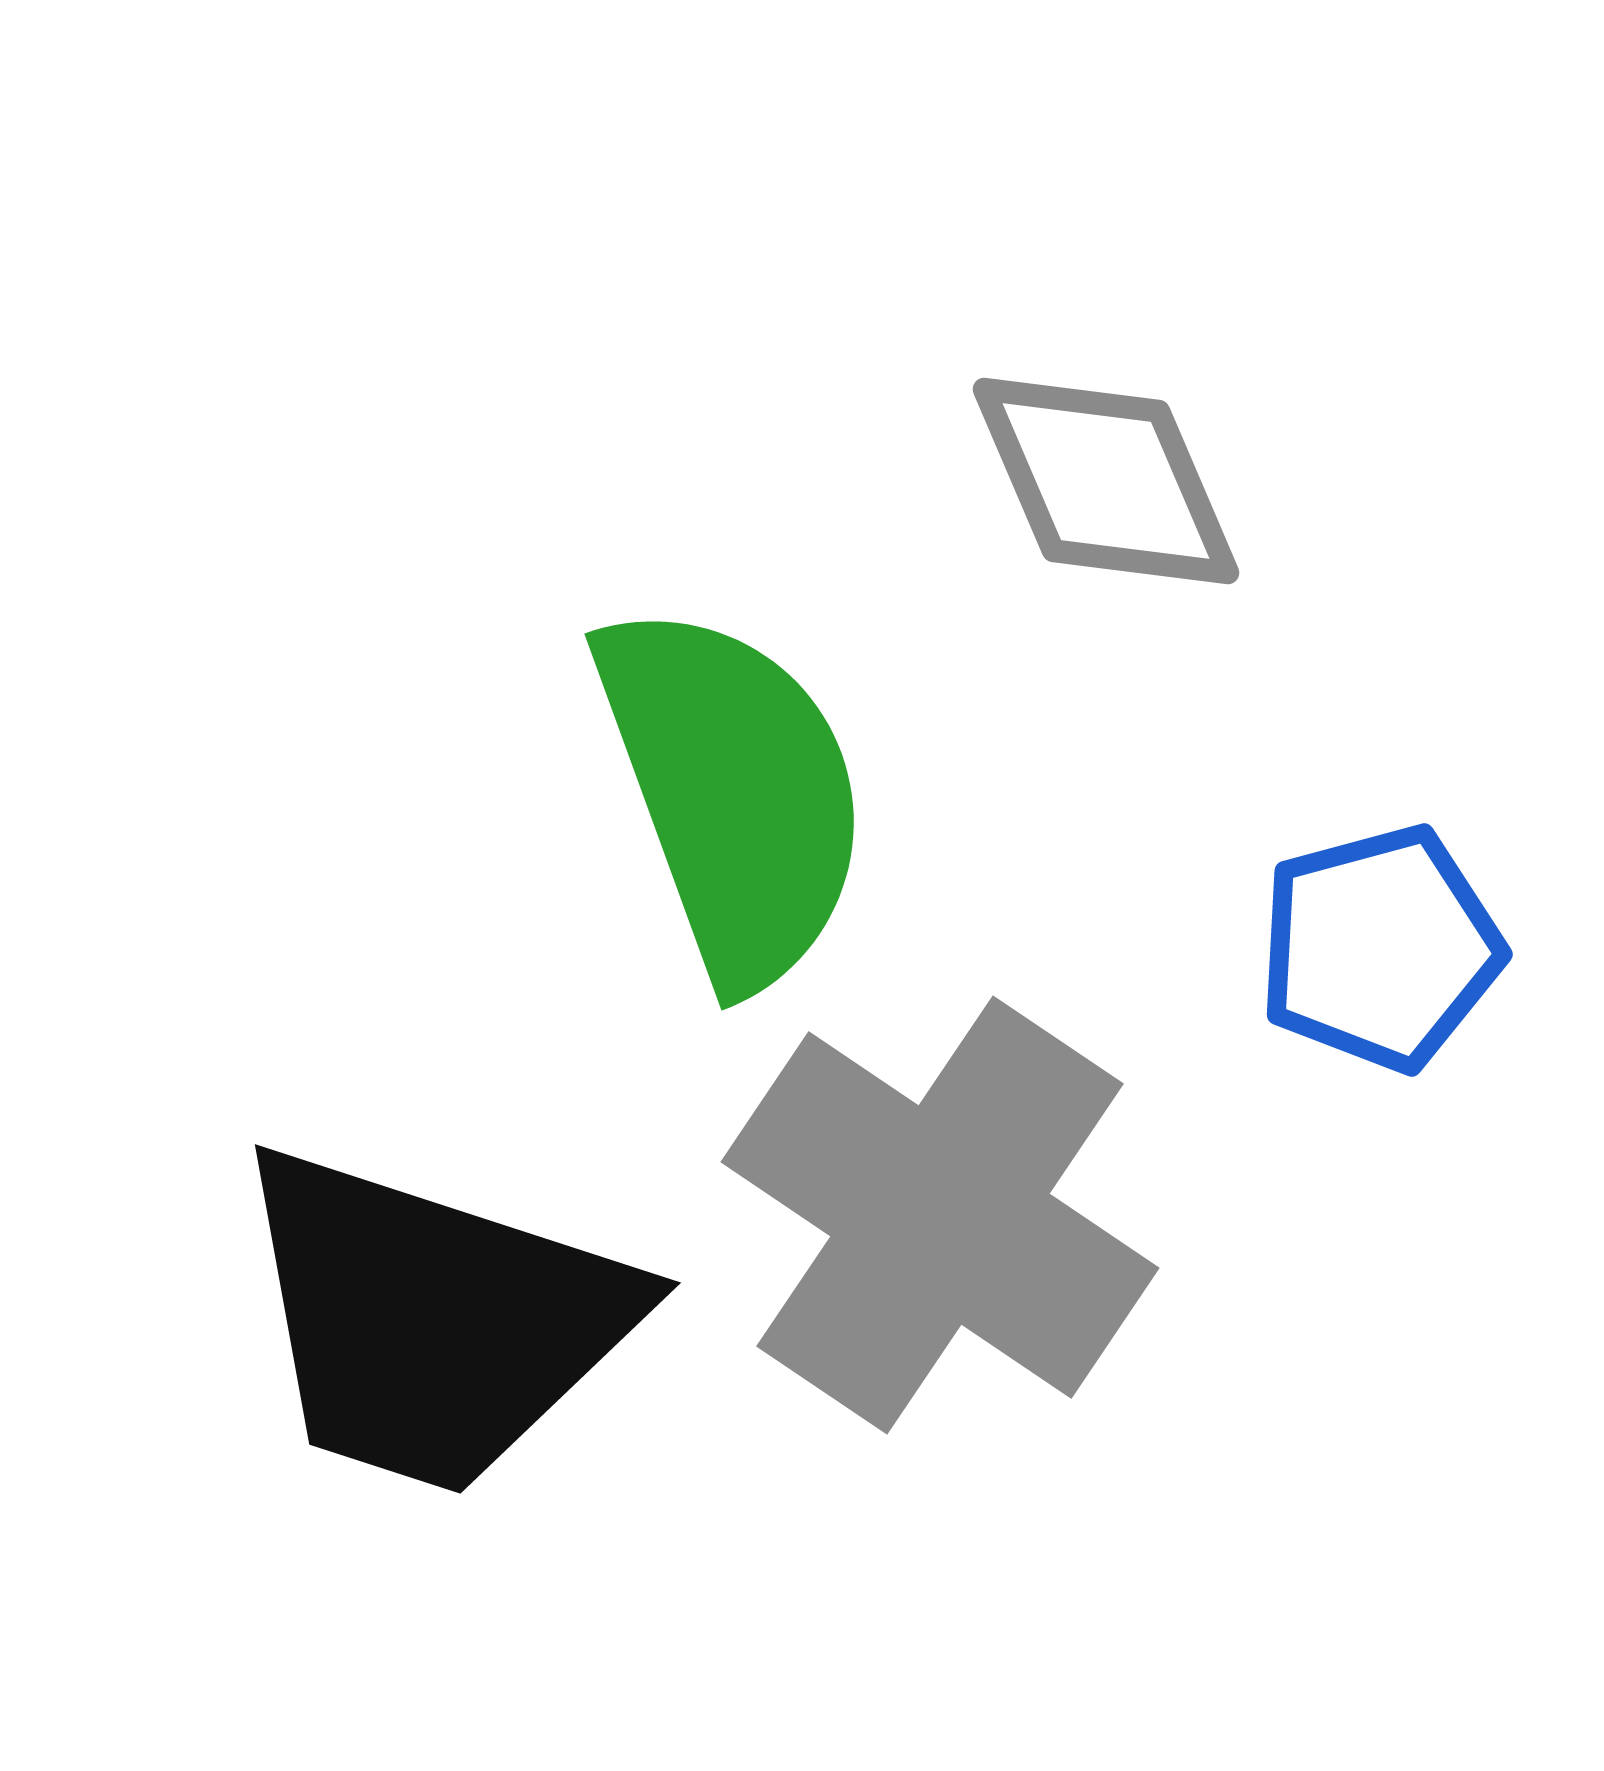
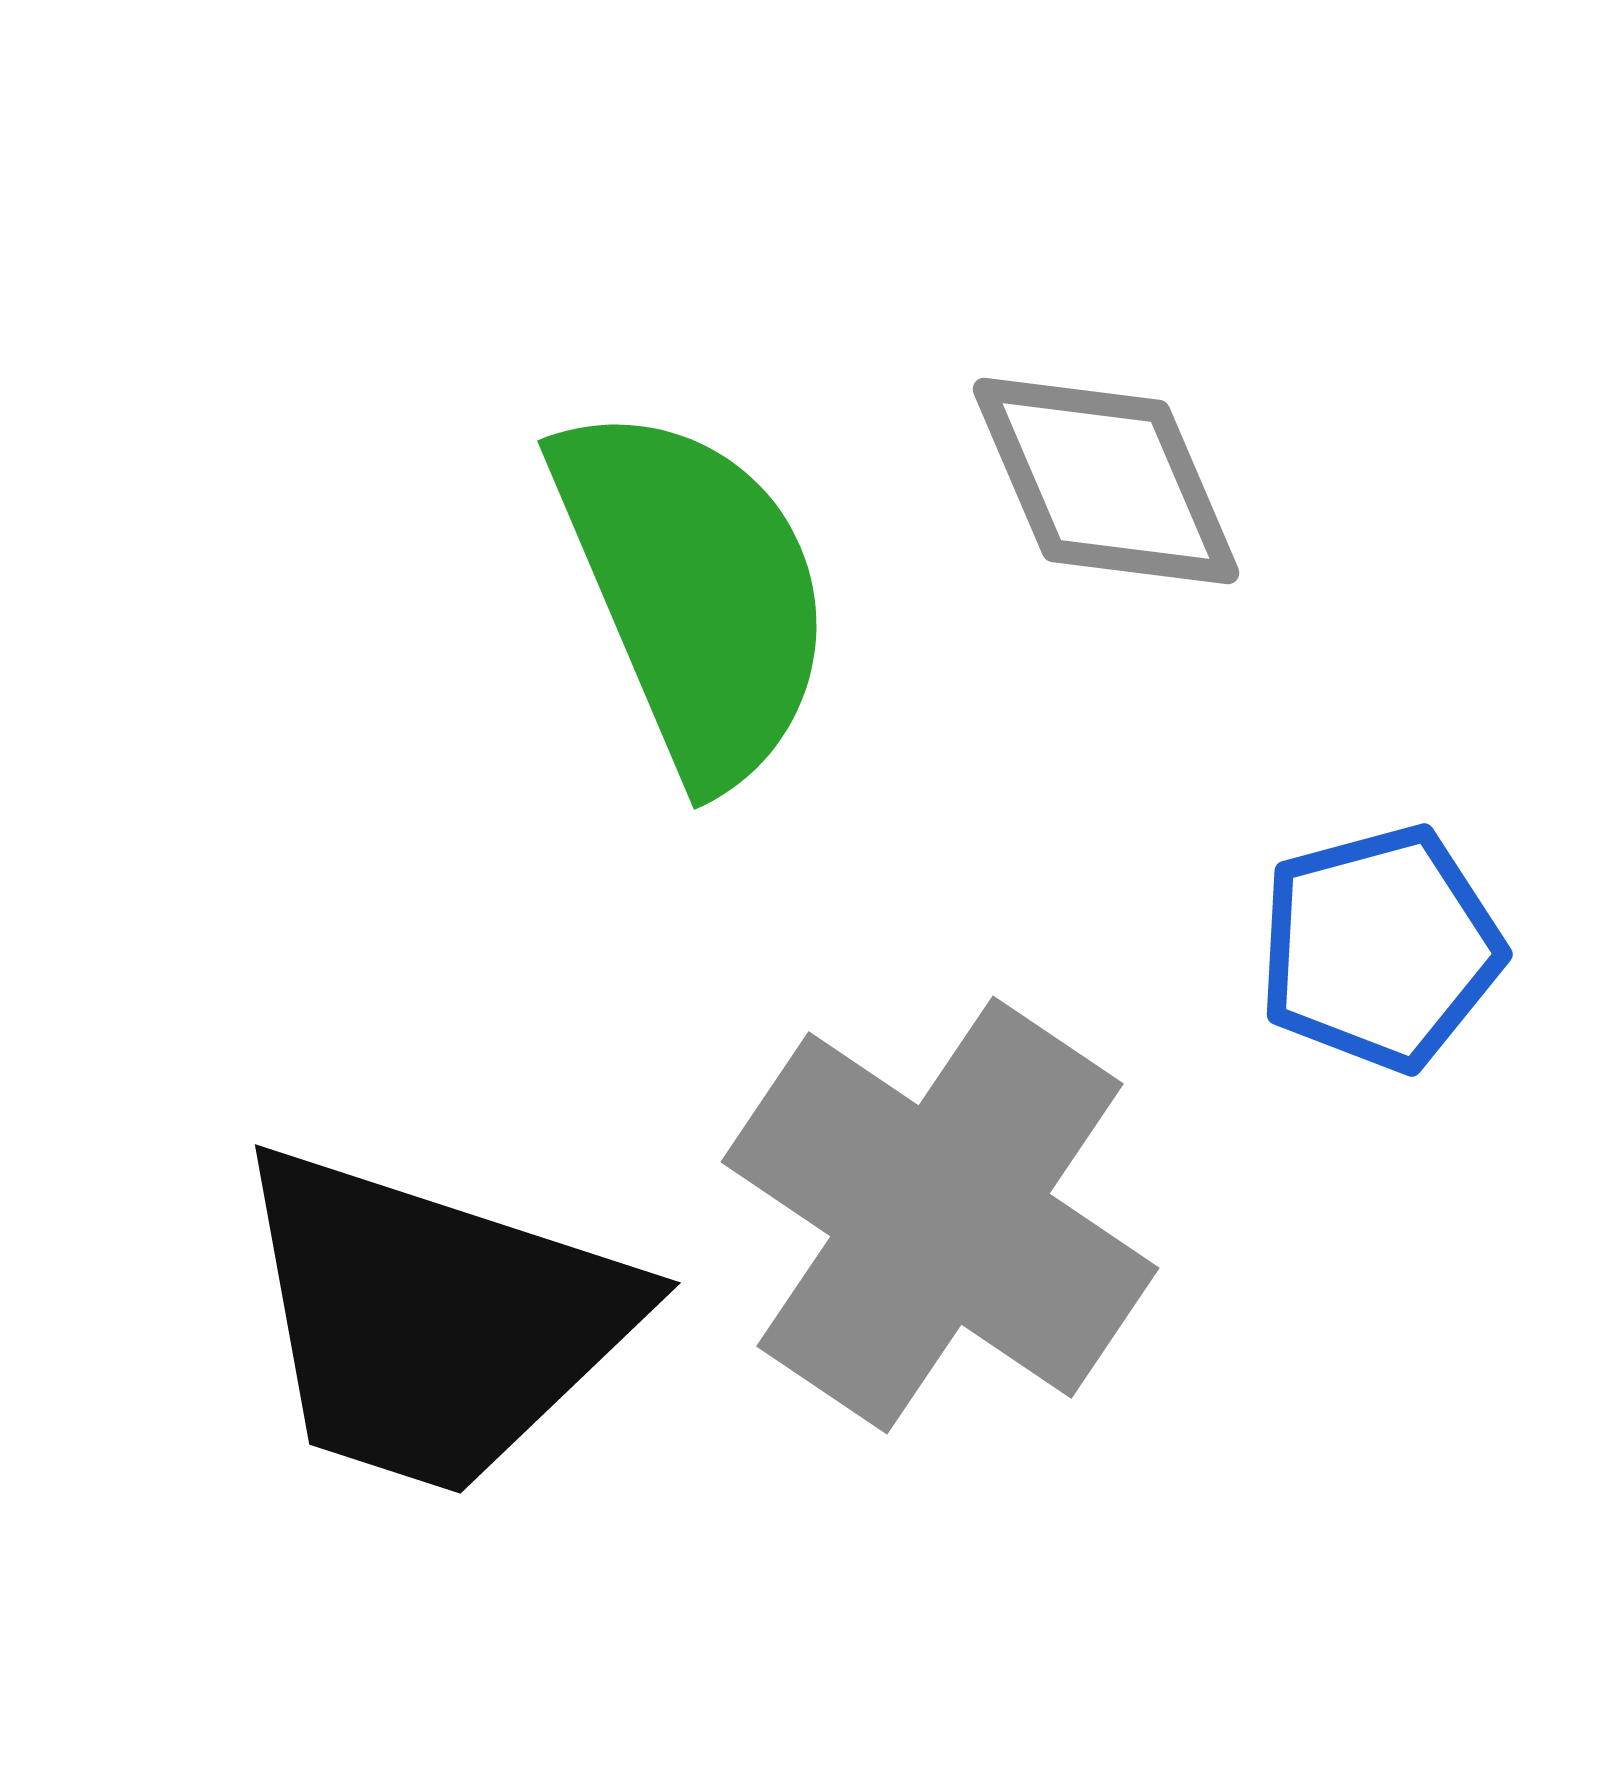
green semicircle: moved 39 px left, 201 px up; rotated 3 degrees counterclockwise
